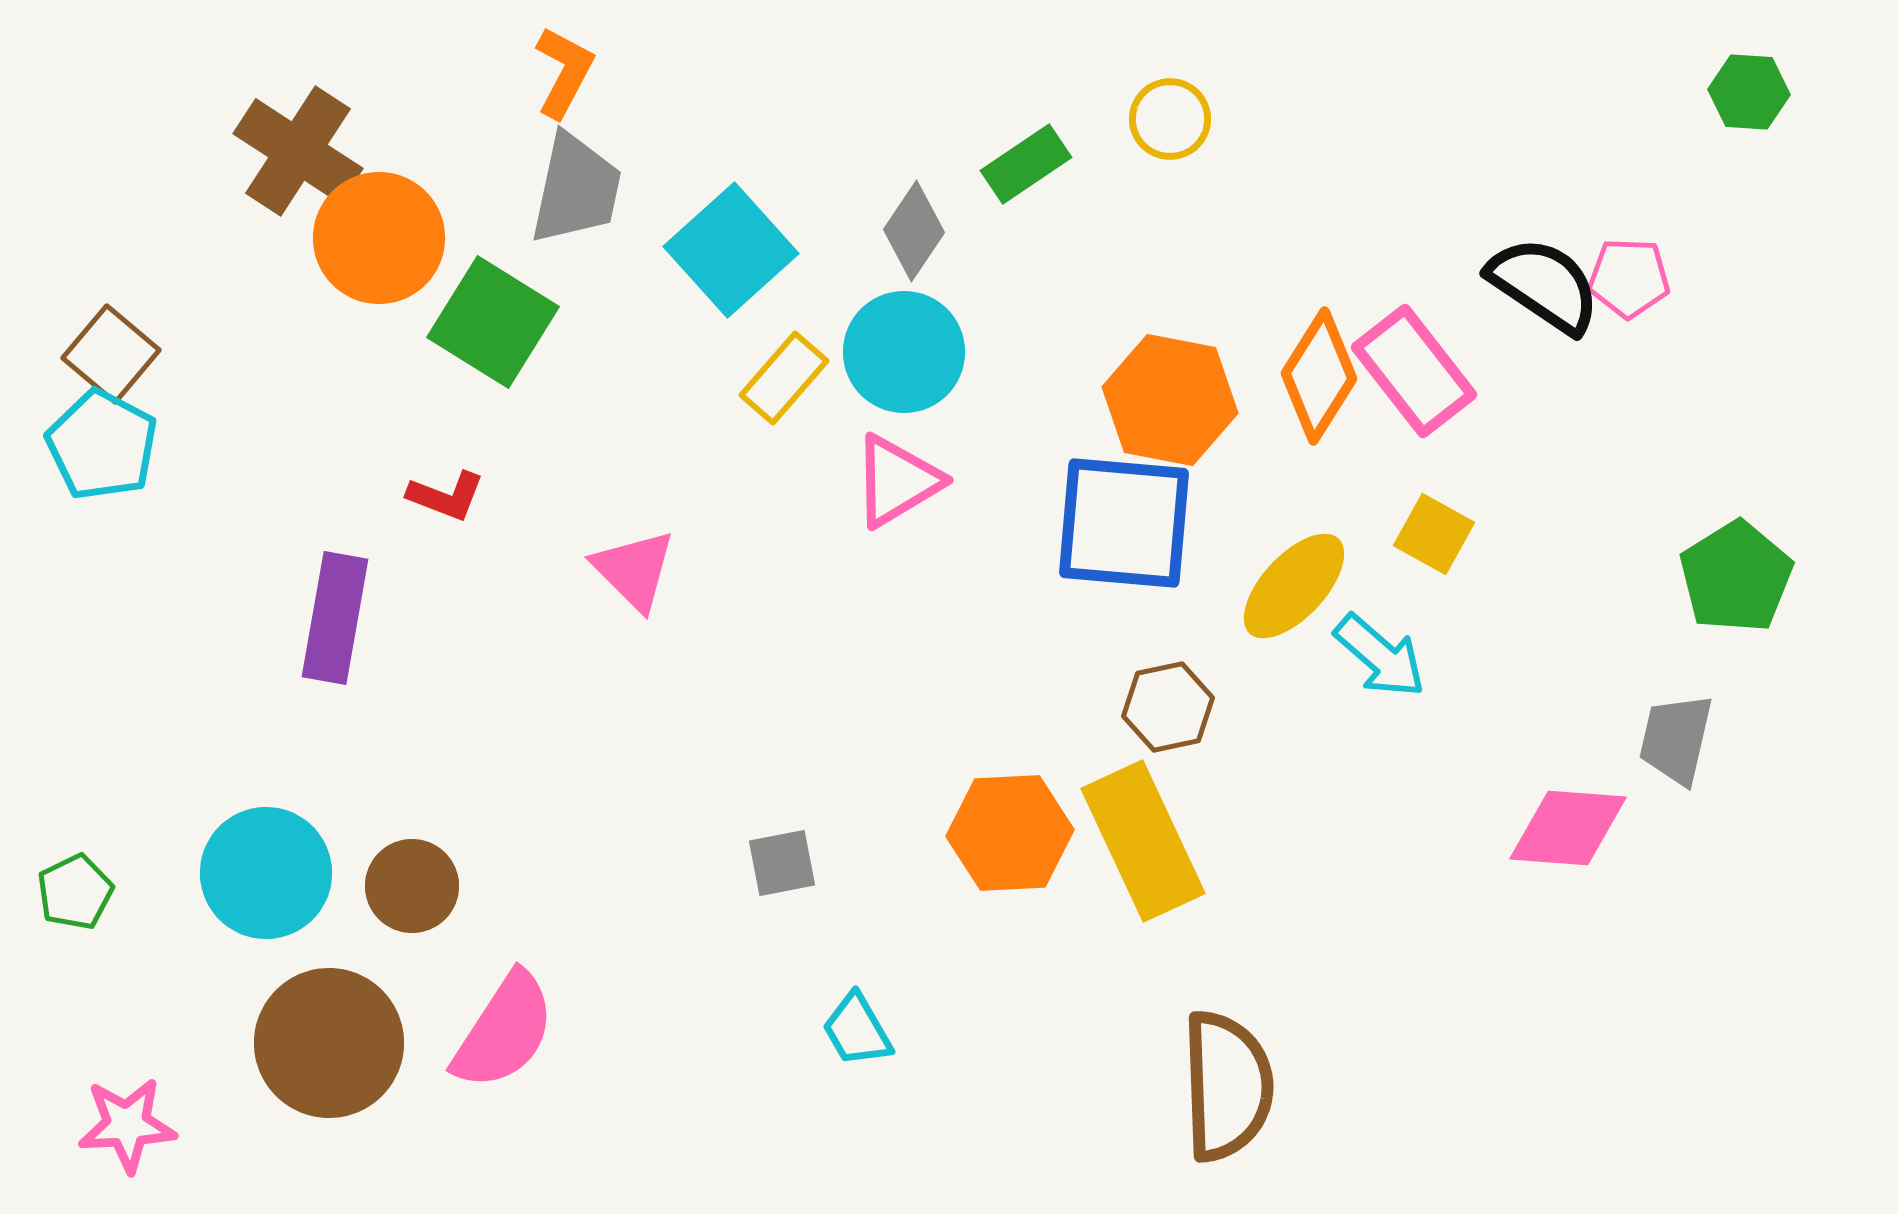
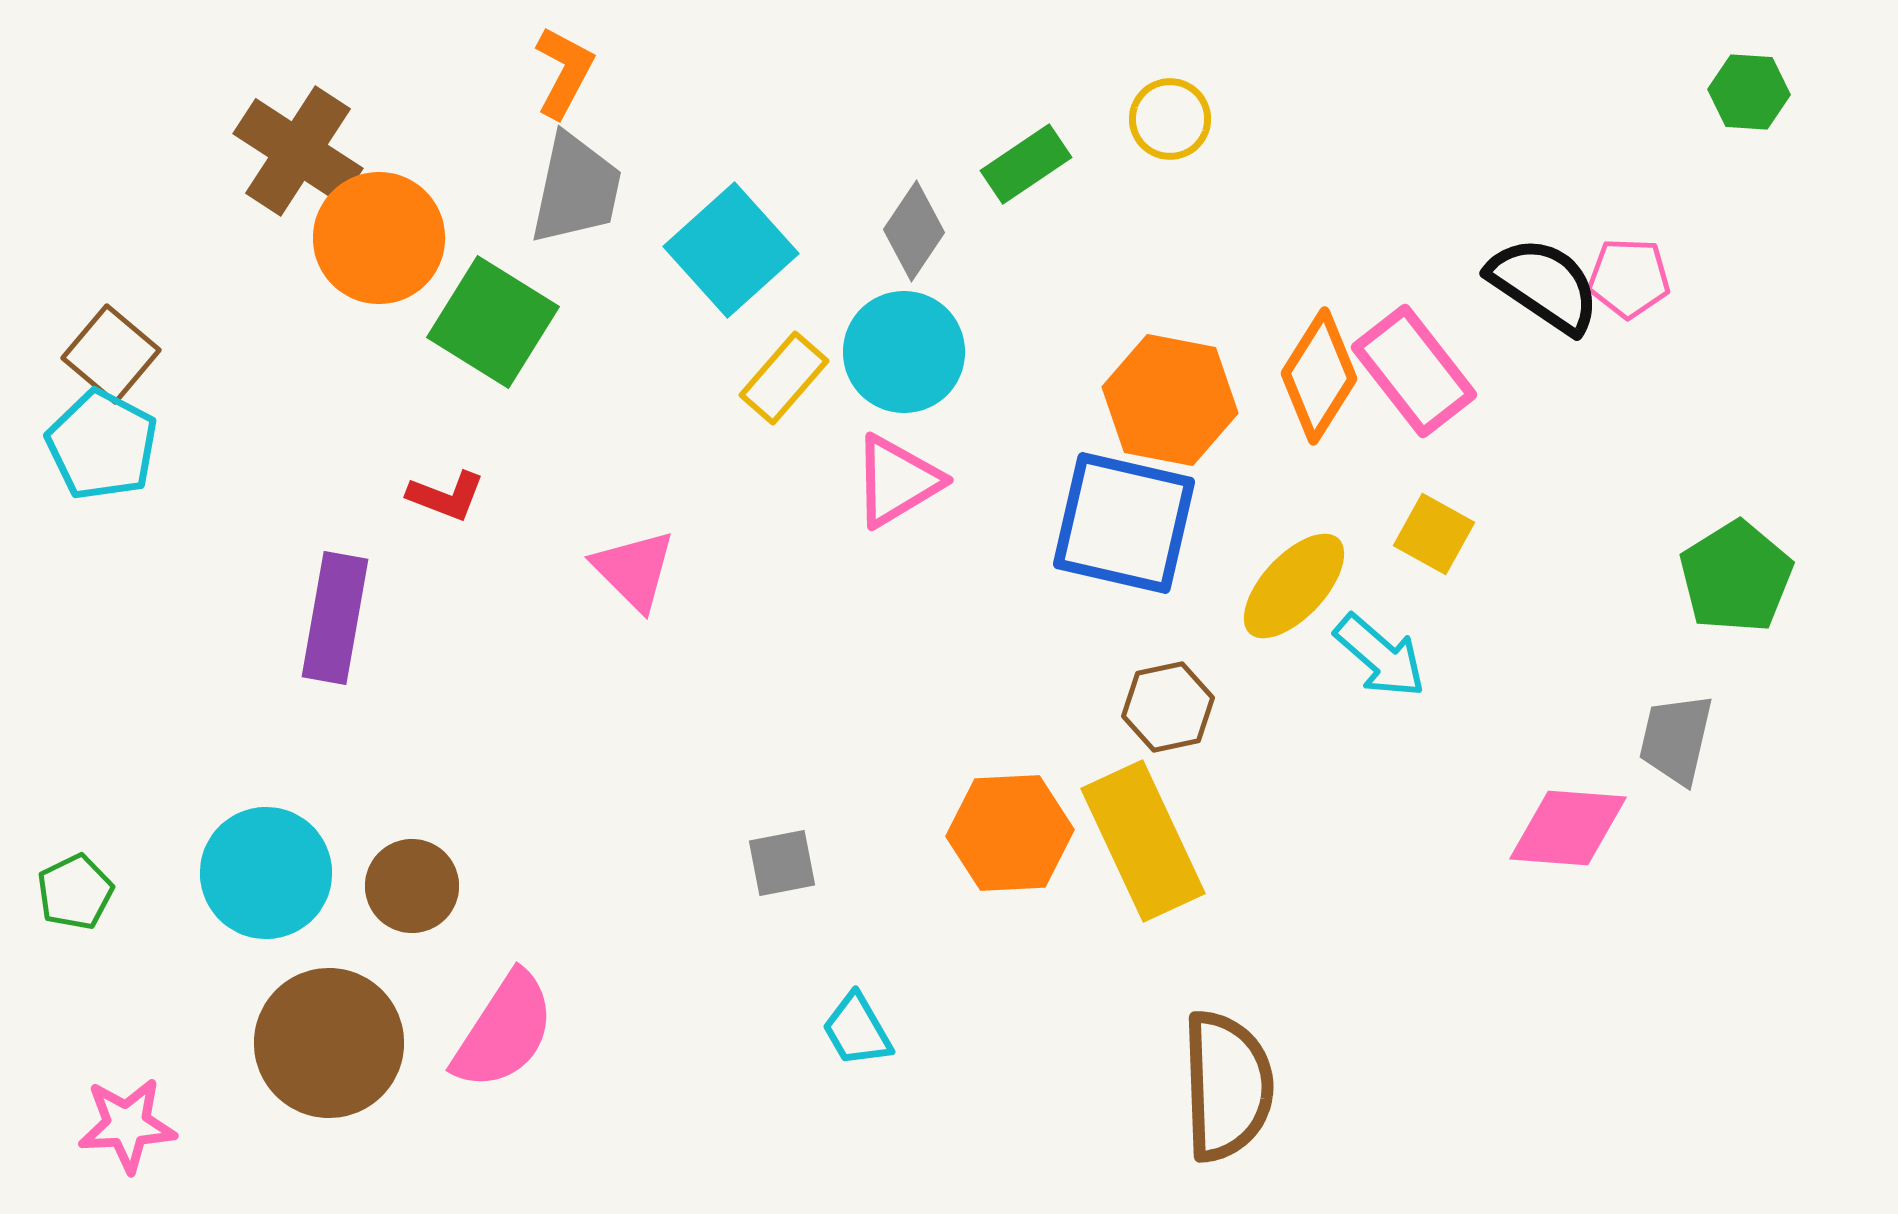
blue square at (1124, 523): rotated 8 degrees clockwise
